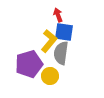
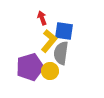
red arrow: moved 16 px left, 3 px down
blue square: moved 1 px up
purple pentagon: moved 1 px right, 3 px down
yellow circle: moved 5 px up
